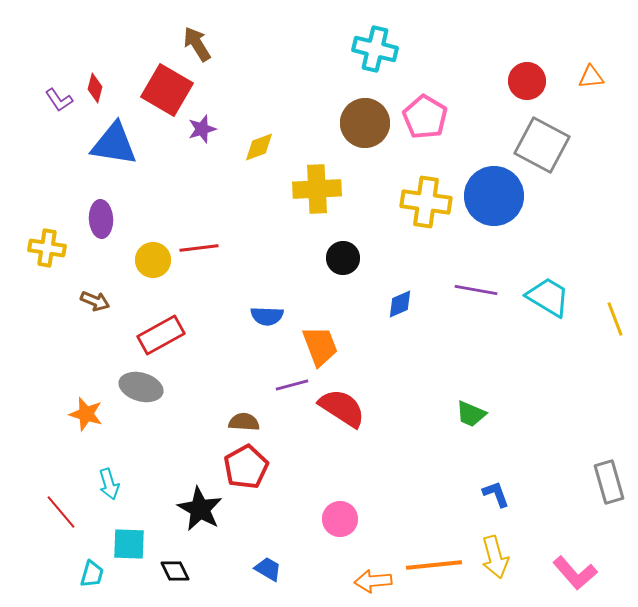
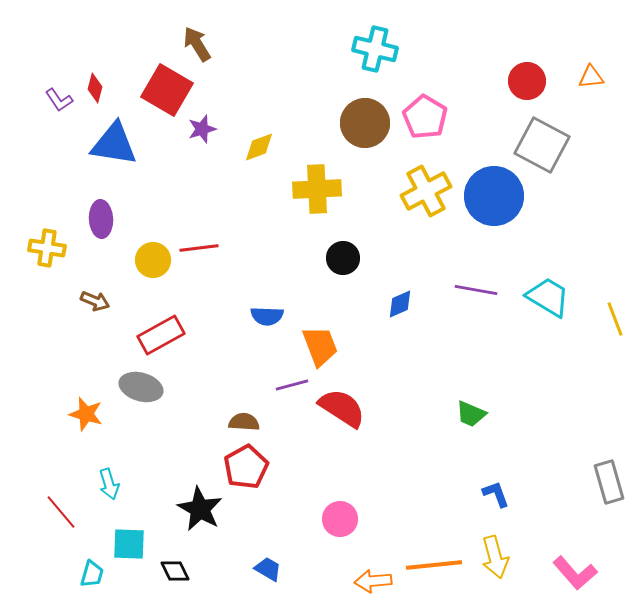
yellow cross at (426, 202): moved 11 px up; rotated 36 degrees counterclockwise
